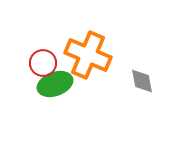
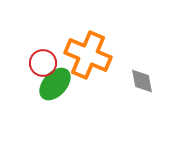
green ellipse: rotated 28 degrees counterclockwise
